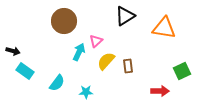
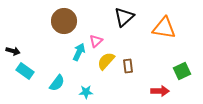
black triangle: moved 1 px left, 1 px down; rotated 10 degrees counterclockwise
